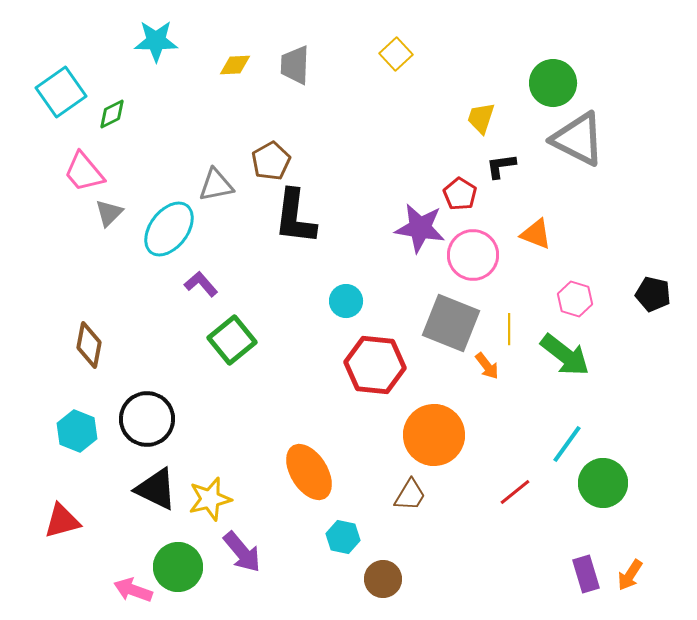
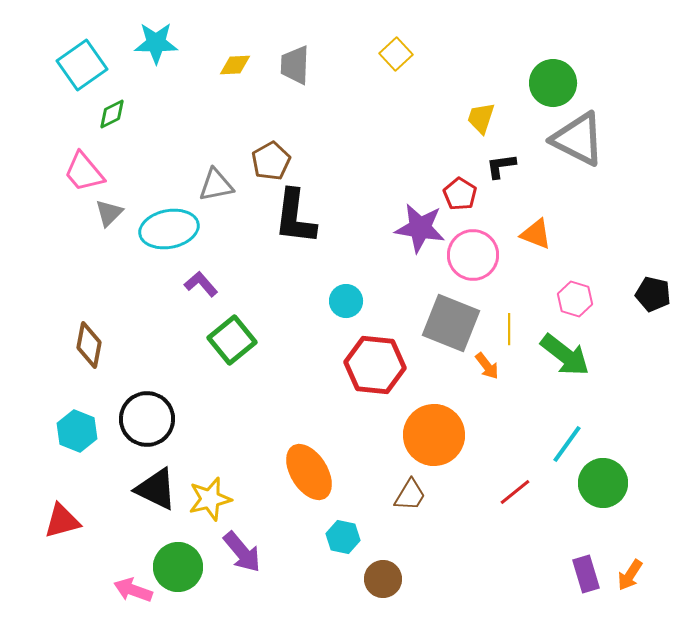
cyan star at (156, 41): moved 2 px down
cyan square at (61, 92): moved 21 px right, 27 px up
cyan ellipse at (169, 229): rotated 42 degrees clockwise
